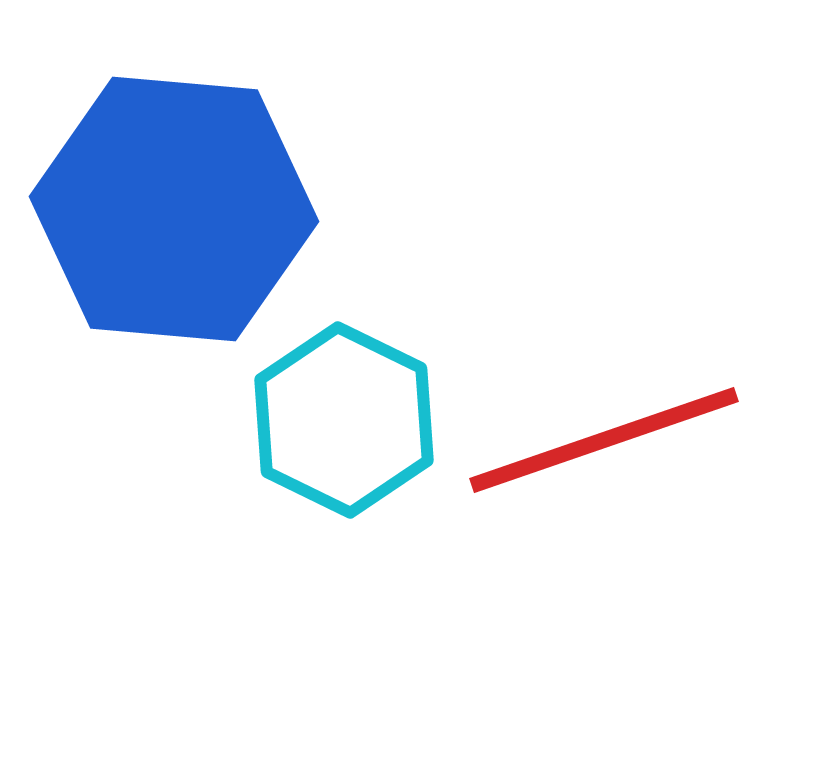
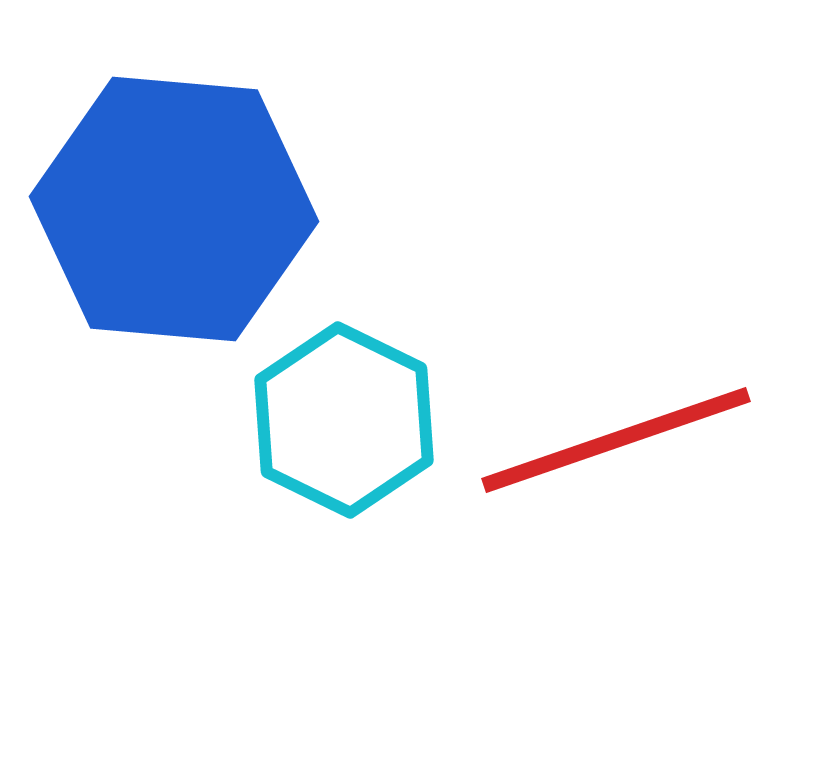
red line: moved 12 px right
